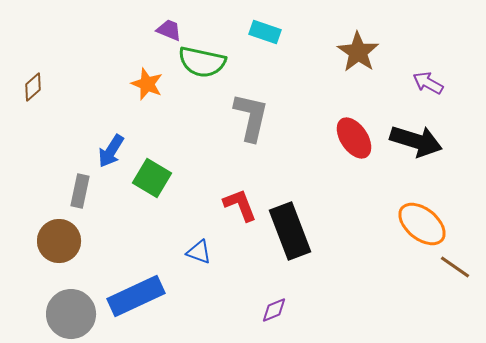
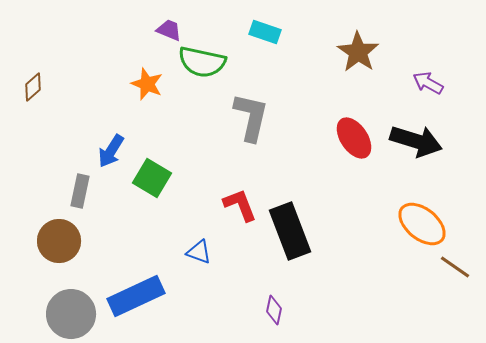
purple diamond: rotated 56 degrees counterclockwise
